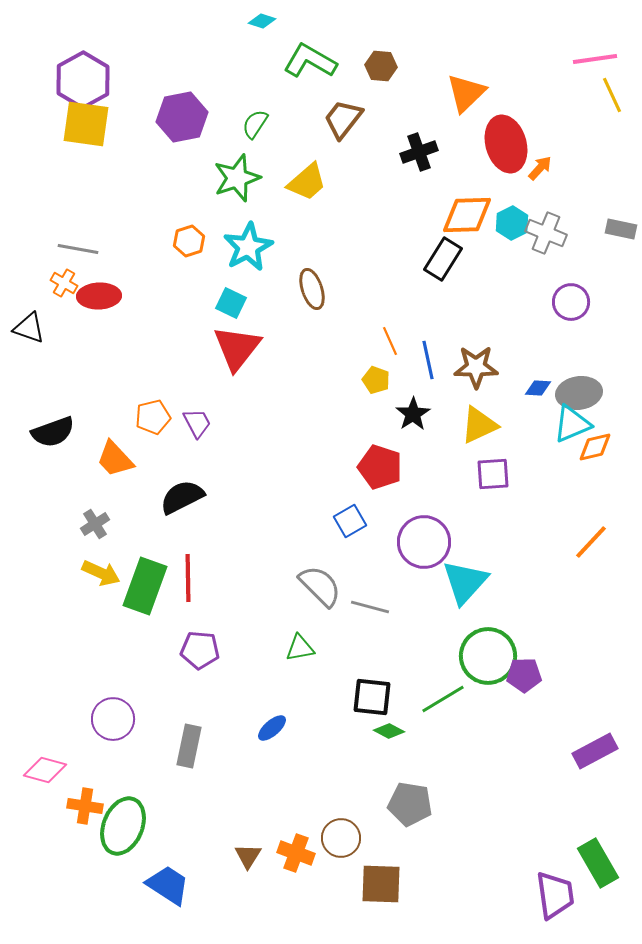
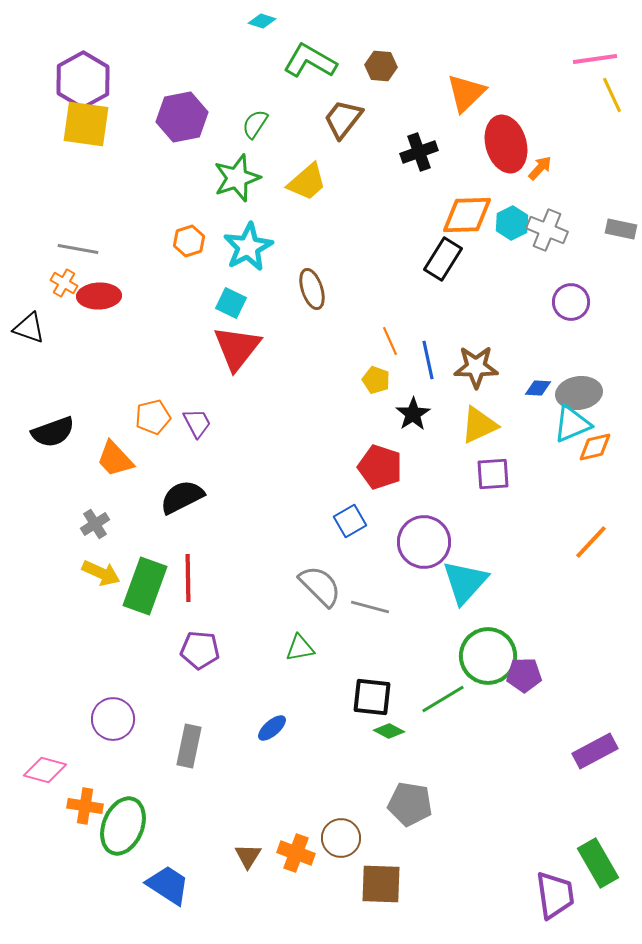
gray cross at (546, 233): moved 1 px right, 3 px up
